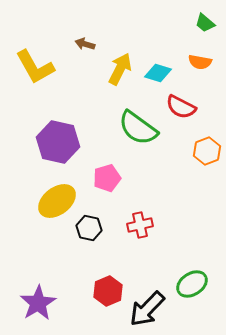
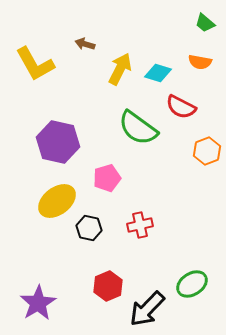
yellow L-shape: moved 3 px up
red hexagon: moved 5 px up
